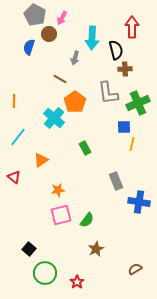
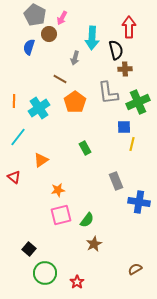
red arrow: moved 3 px left
green cross: moved 1 px up
cyan cross: moved 15 px left, 10 px up; rotated 15 degrees clockwise
brown star: moved 2 px left, 5 px up
